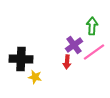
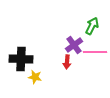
green arrow: rotated 24 degrees clockwise
pink line: moved 1 px right; rotated 35 degrees clockwise
